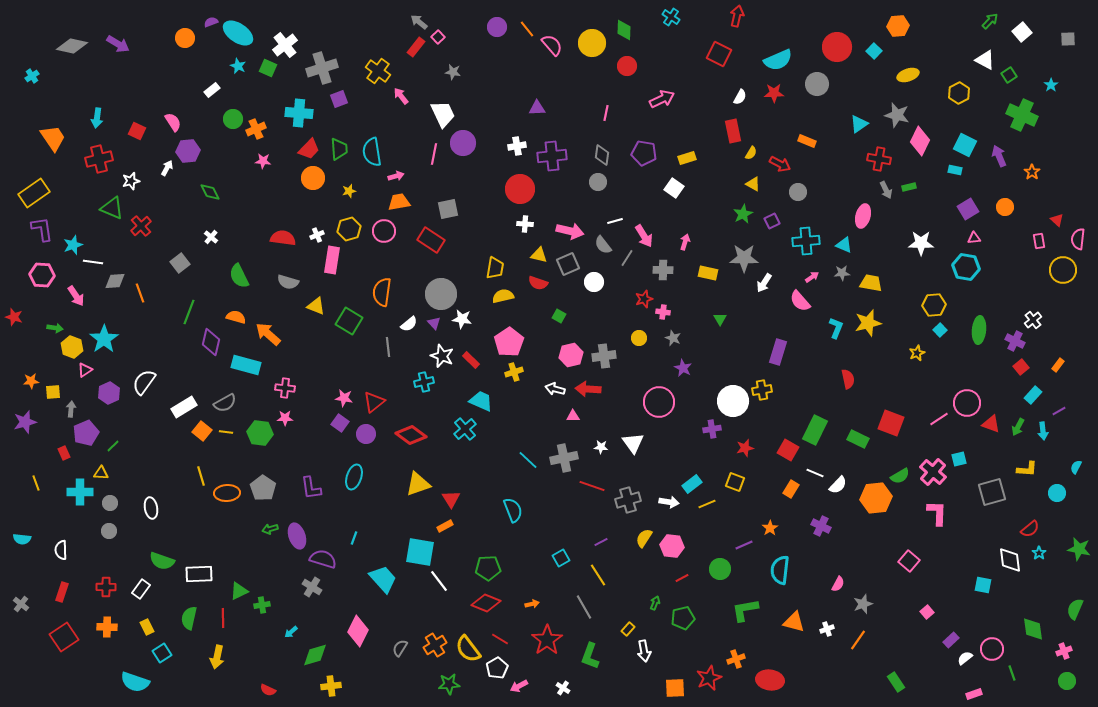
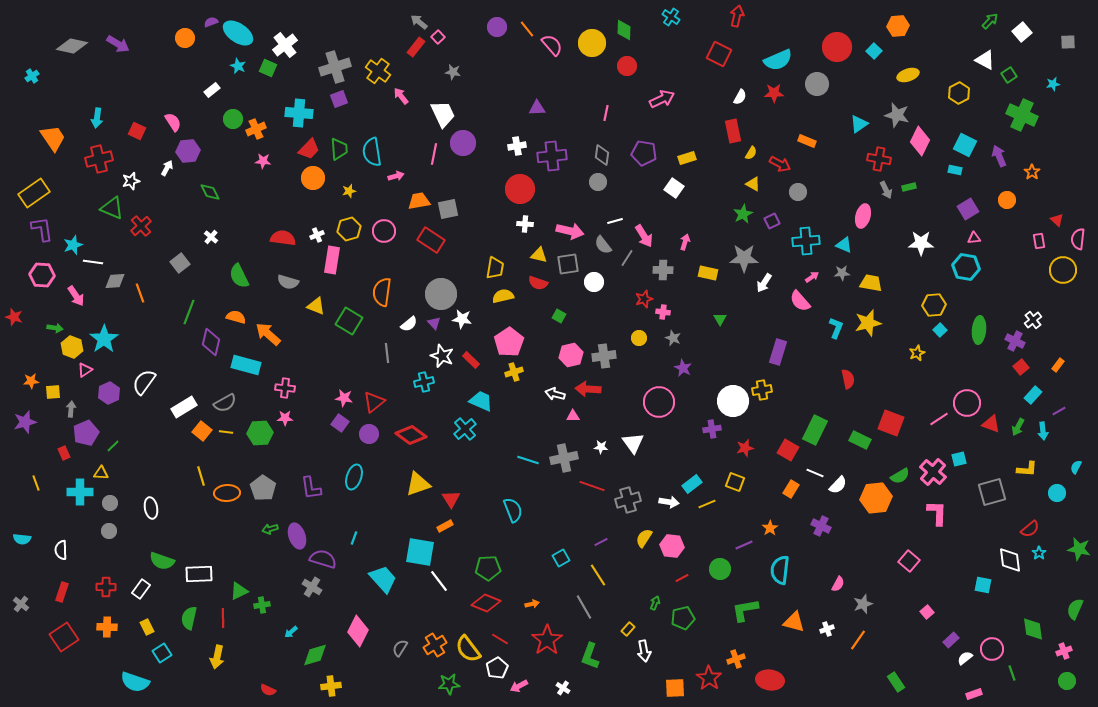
gray square at (1068, 39): moved 3 px down
gray cross at (322, 68): moved 13 px right, 1 px up
cyan star at (1051, 85): moved 2 px right, 1 px up; rotated 24 degrees clockwise
orange trapezoid at (399, 202): moved 20 px right, 1 px up
orange circle at (1005, 207): moved 2 px right, 7 px up
gray square at (568, 264): rotated 15 degrees clockwise
gray line at (388, 347): moved 1 px left, 6 px down
white arrow at (555, 389): moved 5 px down
green hexagon at (260, 433): rotated 10 degrees counterclockwise
purple circle at (366, 434): moved 3 px right
green rectangle at (858, 439): moved 2 px right, 1 px down
cyan line at (528, 460): rotated 25 degrees counterclockwise
red star at (709, 678): rotated 15 degrees counterclockwise
